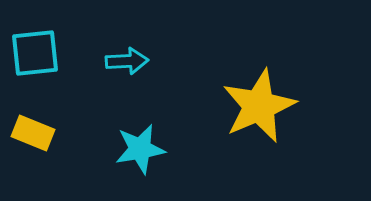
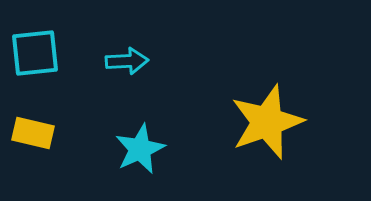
yellow star: moved 8 px right, 16 px down; rotated 4 degrees clockwise
yellow rectangle: rotated 9 degrees counterclockwise
cyan star: rotated 15 degrees counterclockwise
